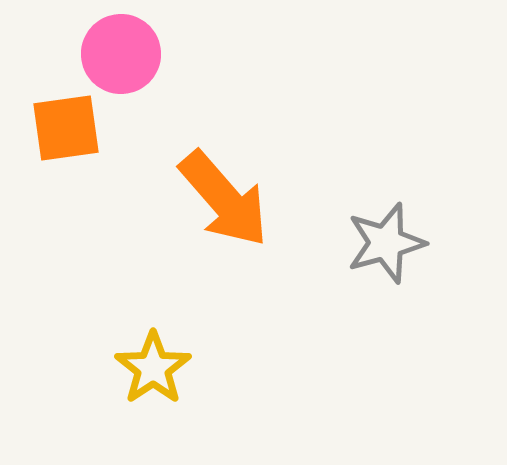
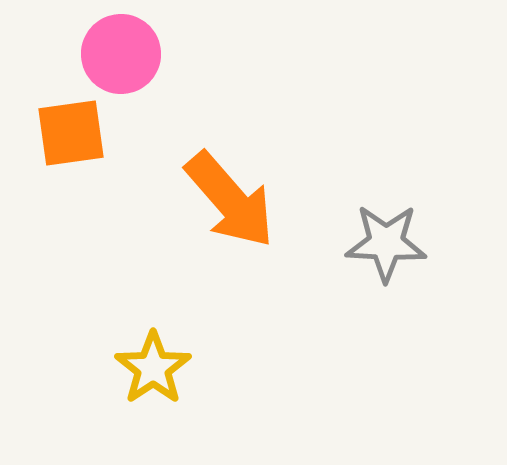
orange square: moved 5 px right, 5 px down
orange arrow: moved 6 px right, 1 px down
gray star: rotated 18 degrees clockwise
